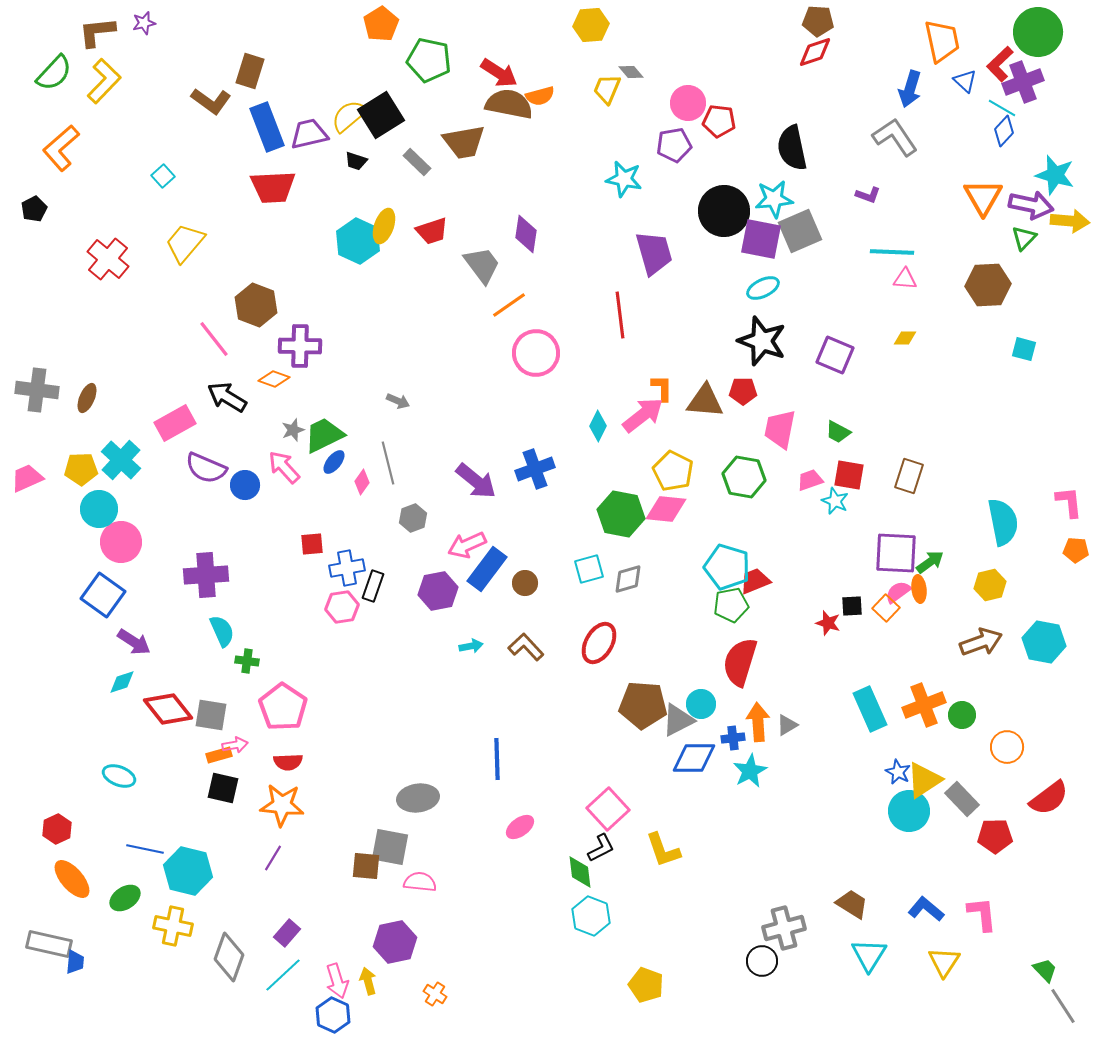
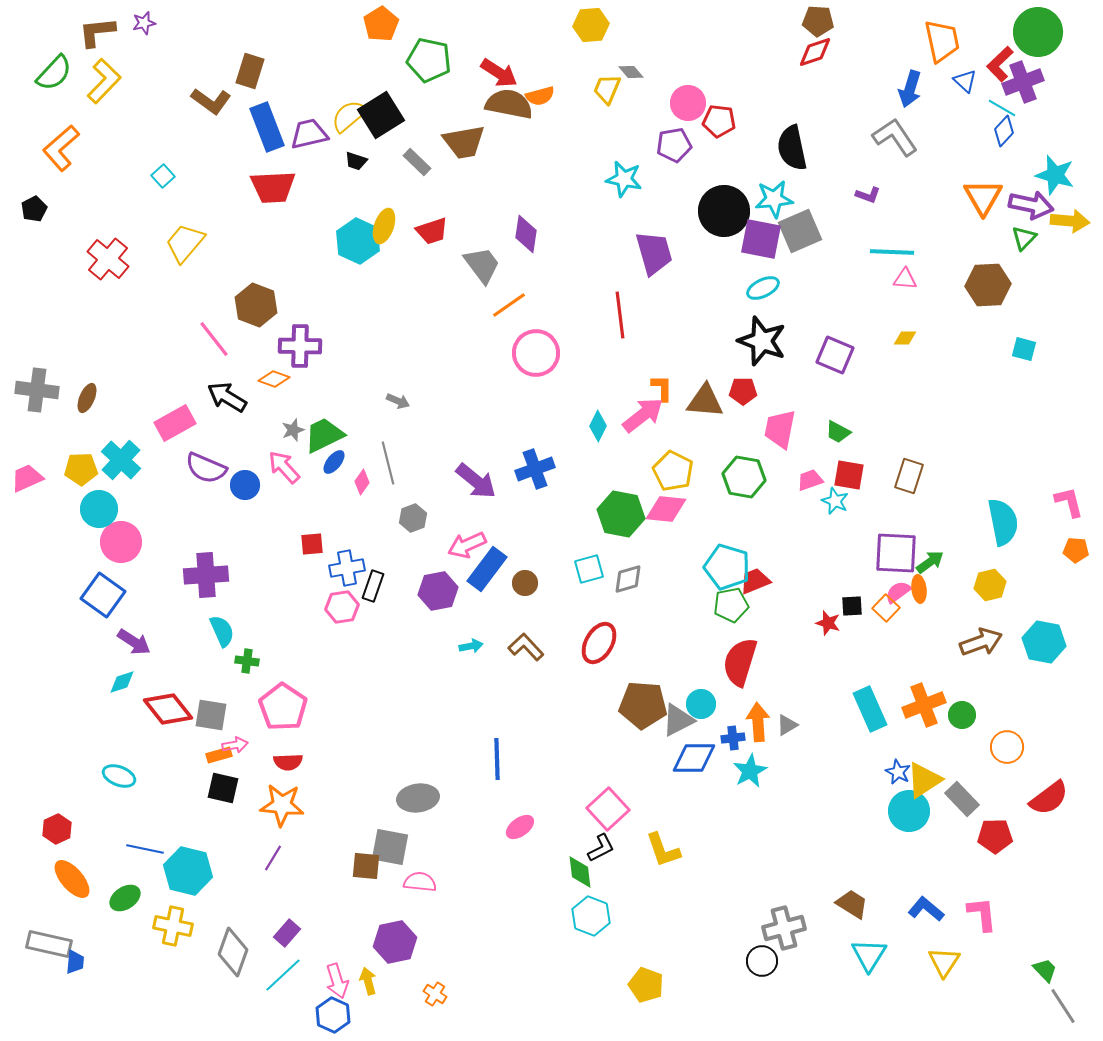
pink L-shape at (1069, 502): rotated 8 degrees counterclockwise
gray diamond at (229, 957): moved 4 px right, 5 px up
